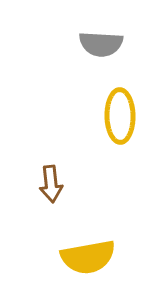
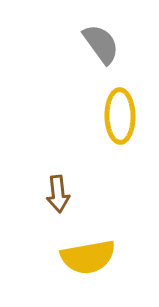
gray semicircle: rotated 129 degrees counterclockwise
brown arrow: moved 7 px right, 10 px down
